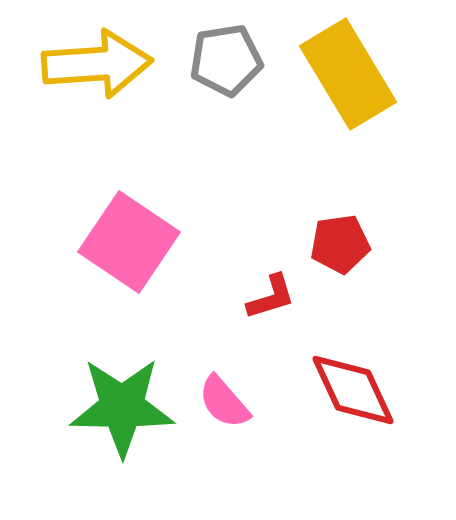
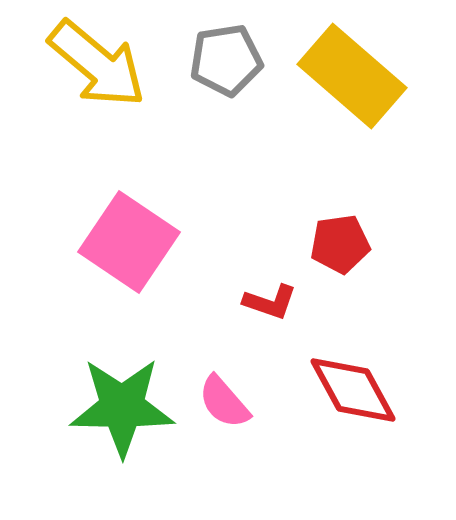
yellow arrow: rotated 44 degrees clockwise
yellow rectangle: moved 4 px right, 2 px down; rotated 18 degrees counterclockwise
red L-shape: moved 1 px left, 5 px down; rotated 36 degrees clockwise
red diamond: rotated 4 degrees counterclockwise
